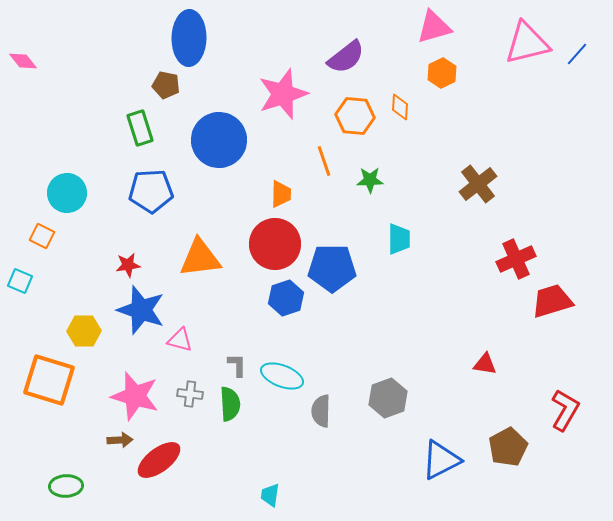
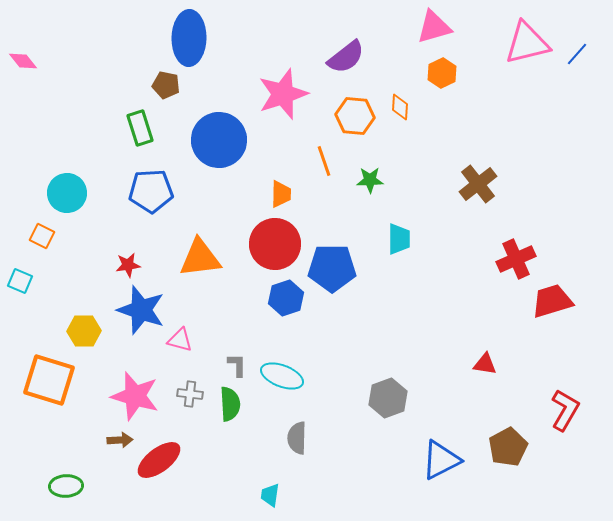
gray semicircle at (321, 411): moved 24 px left, 27 px down
